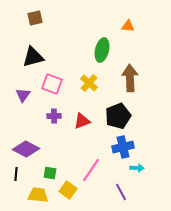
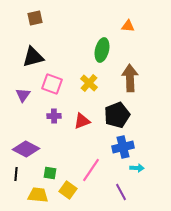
black pentagon: moved 1 px left, 1 px up
